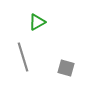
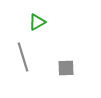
gray square: rotated 18 degrees counterclockwise
